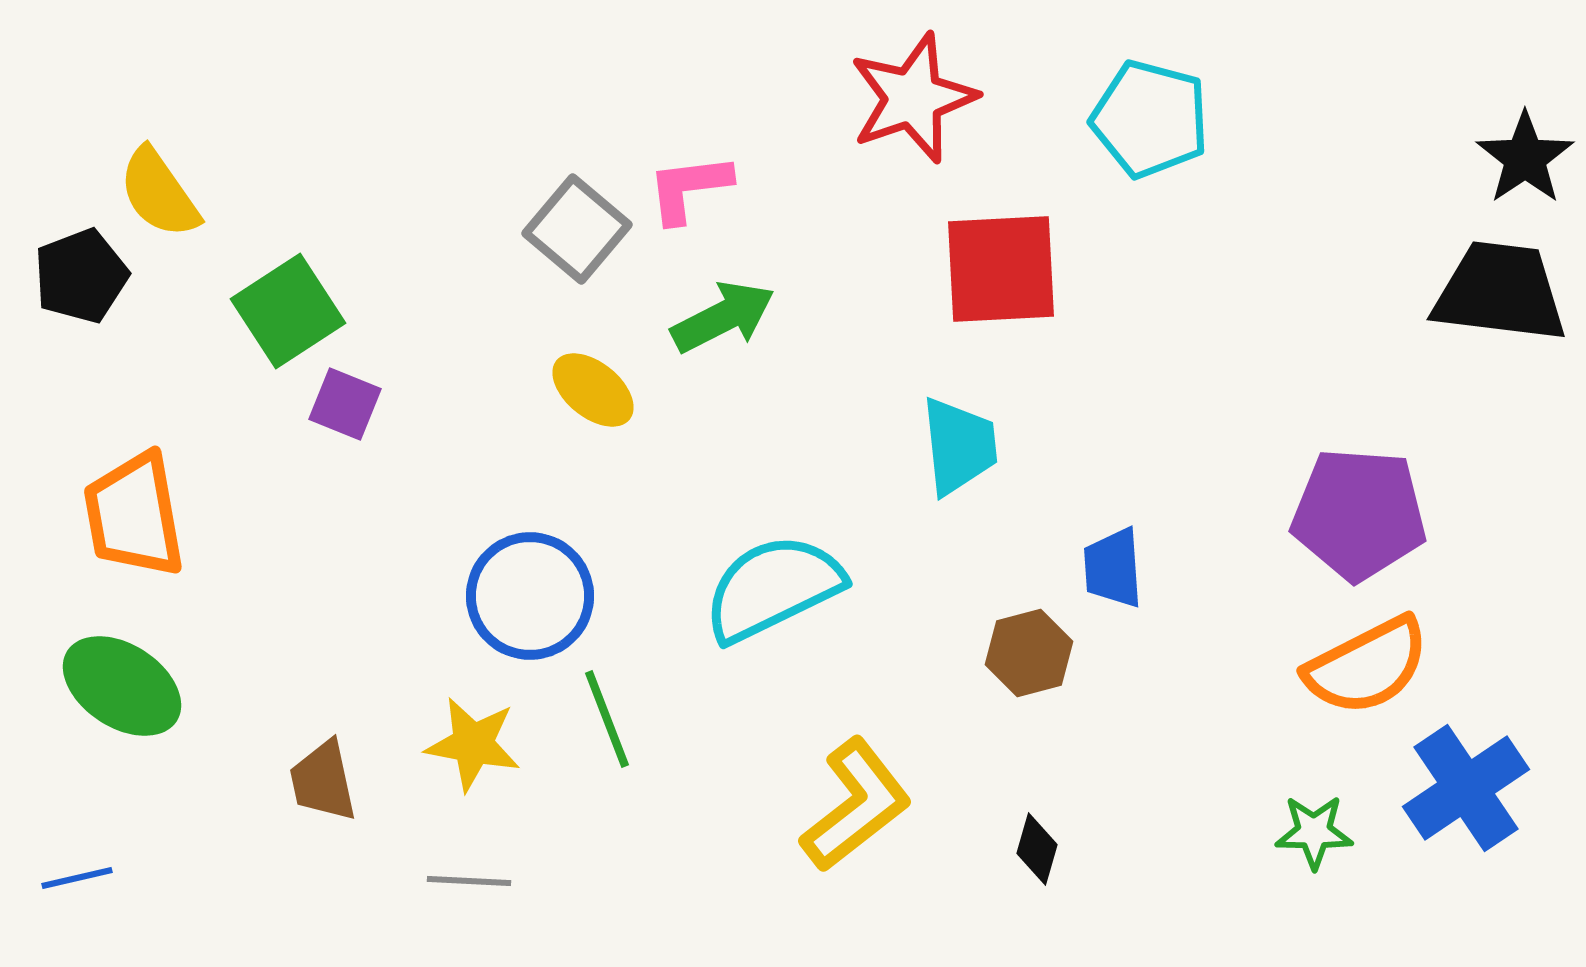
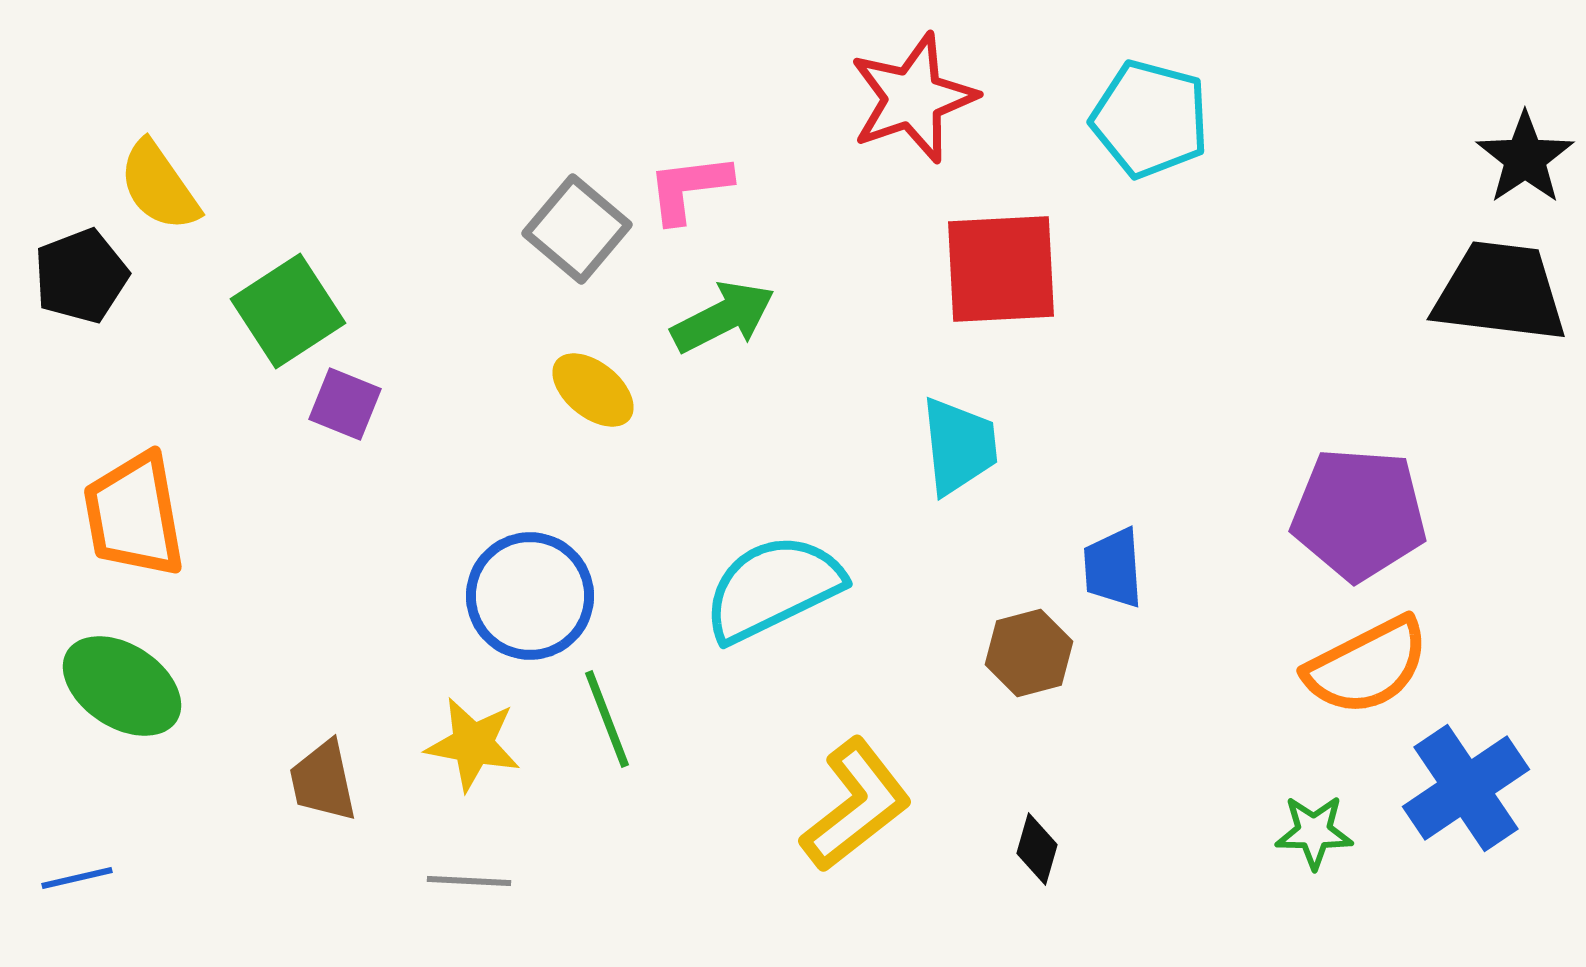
yellow semicircle: moved 7 px up
